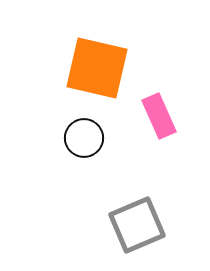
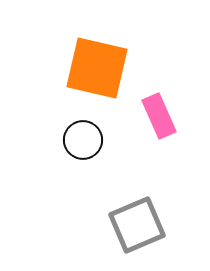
black circle: moved 1 px left, 2 px down
